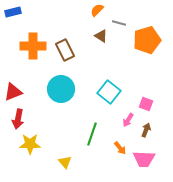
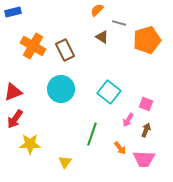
brown triangle: moved 1 px right, 1 px down
orange cross: rotated 30 degrees clockwise
red arrow: moved 3 px left; rotated 24 degrees clockwise
yellow triangle: rotated 16 degrees clockwise
